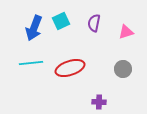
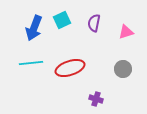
cyan square: moved 1 px right, 1 px up
purple cross: moved 3 px left, 3 px up; rotated 16 degrees clockwise
